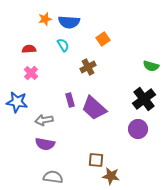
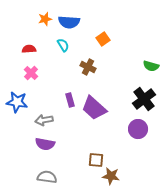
brown cross: rotated 35 degrees counterclockwise
gray semicircle: moved 6 px left
